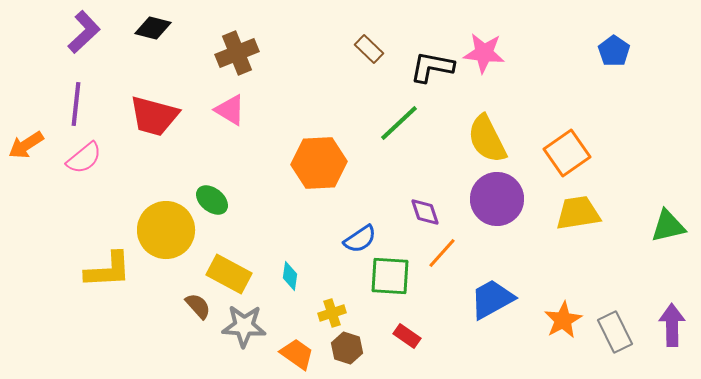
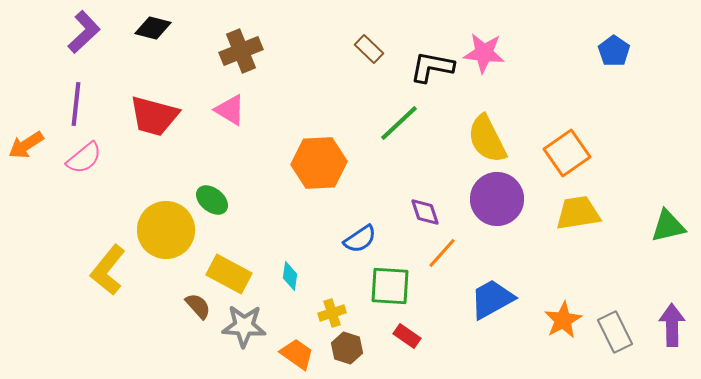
brown cross: moved 4 px right, 2 px up
yellow L-shape: rotated 132 degrees clockwise
green square: moved 10 px down
